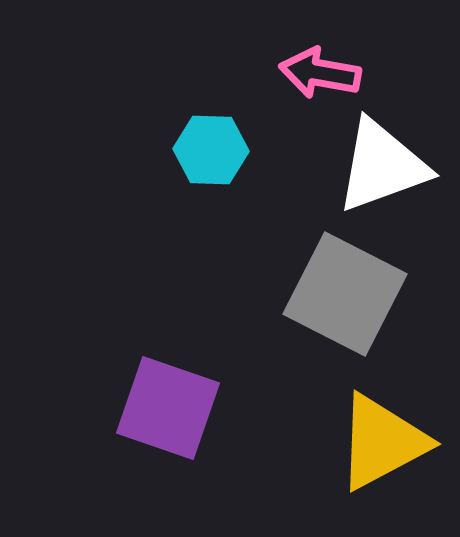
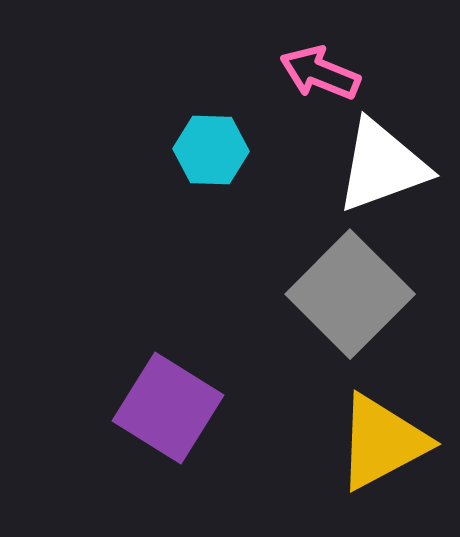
pink arrow: rotated 12 degrees clockwise
gray square: moved 5 px right; rotated 18 degrees clockwise
purple square: rotated 13 degrees clockwise
